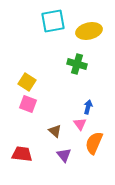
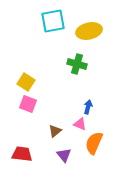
yellow square: moved 1 px left
pink triangle: rotated 32 degrees counterclockwise
brown triangle: rotated 40 degrees clockwise
